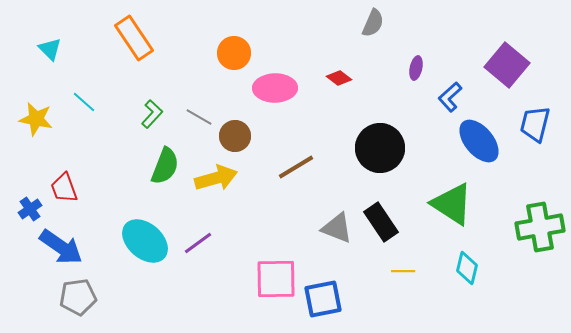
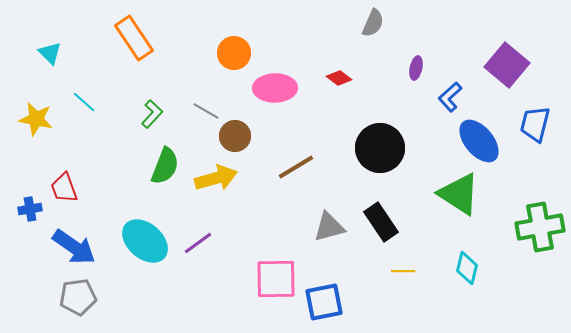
cyan triangle: moved 4 px down
gray line: moved 7 px right, 6 px up
green triangle: moved 7 px right, 10 px up
blue cross: rotated 25 degrees clockwise
gray triangle: moved 8 px left, 1 px up; rotated 36 degrees counterclockwise
blue arrow: moved 13 px right
blue square: moved 1 px right, 3 px down
